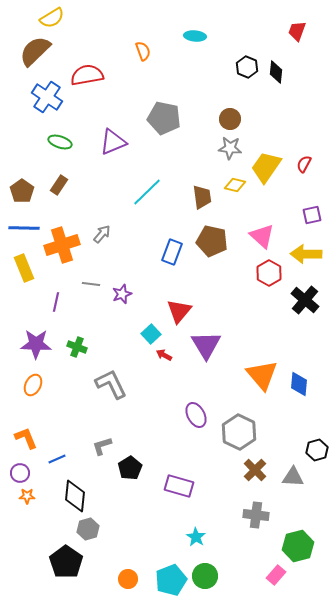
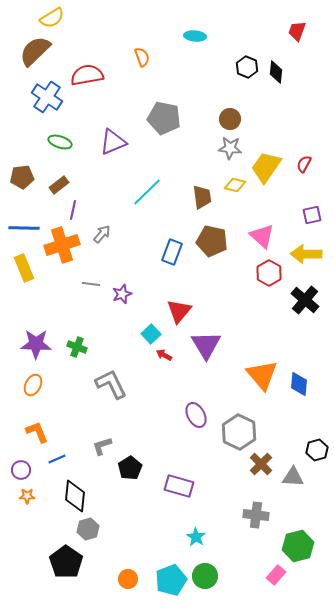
orange semicircle at (143, 51): moved 1 px left, 6 px down
brown rectangle at (59, 185): rotated 18 degrees clockwise
brown pentagon at (22, 191): moved 14 px up; rotated 30 degrees clockwise
purple line at (56, 302): moved 17 px right, 92 px up
orange L-shape at (26, 438): moved 11 px right, 6 px up
brown cross at (255, 470): moved 6 px right, 6 px up
purple circle at (20, 473): moved 1 px right, 3 px up
